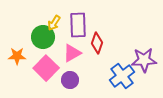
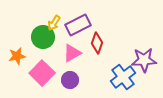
purple rectangle: rotated 65 degrees clockwise
orange star: rotated 12 degrees counterclockwise
pink square: moved 4 px left, 5 px down
blue cross: moved 1 px right, 1 px down
